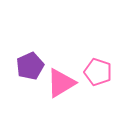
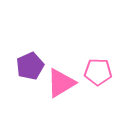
pink pentagon: rotated 16 degrees counterclockwise
